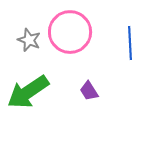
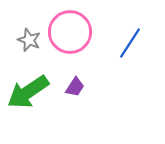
blue line: rotated 36 degrees clockwise
purple trapezoid: moved 14 px left, 4 px up; rotated 115 degrees counterclockwise
